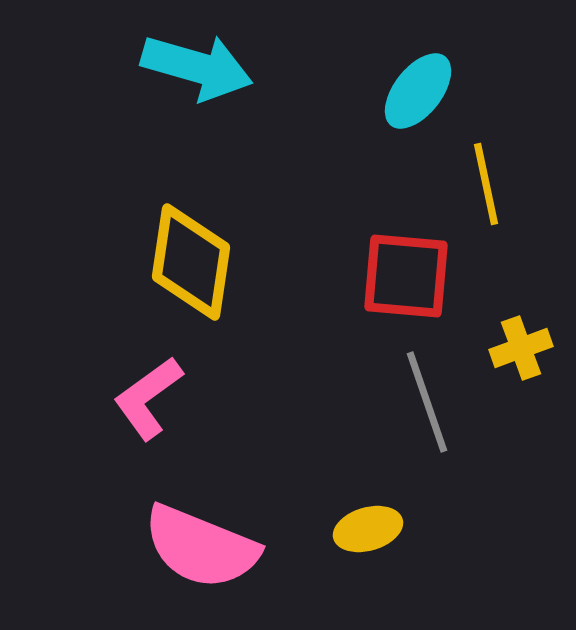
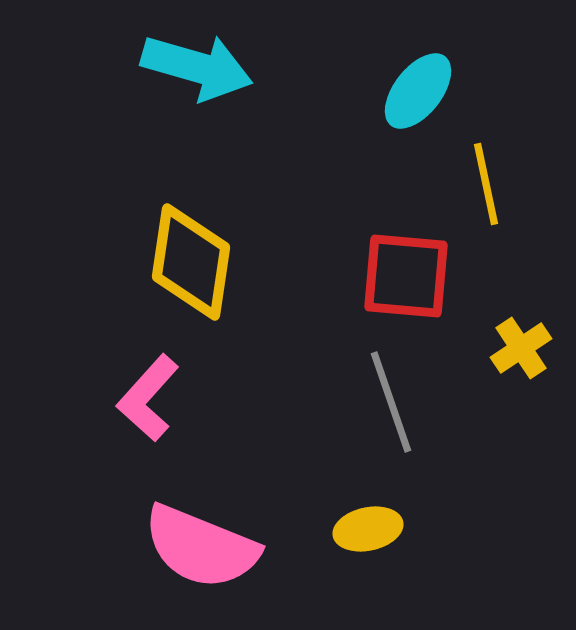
yellow cross: rotated 14 degrees counterclockwise
pink L-shape: rotated 12 degrees counterclockwise
gray line: moved 36 px left
yellow ellipse: rotated 4 degrees clockwise
